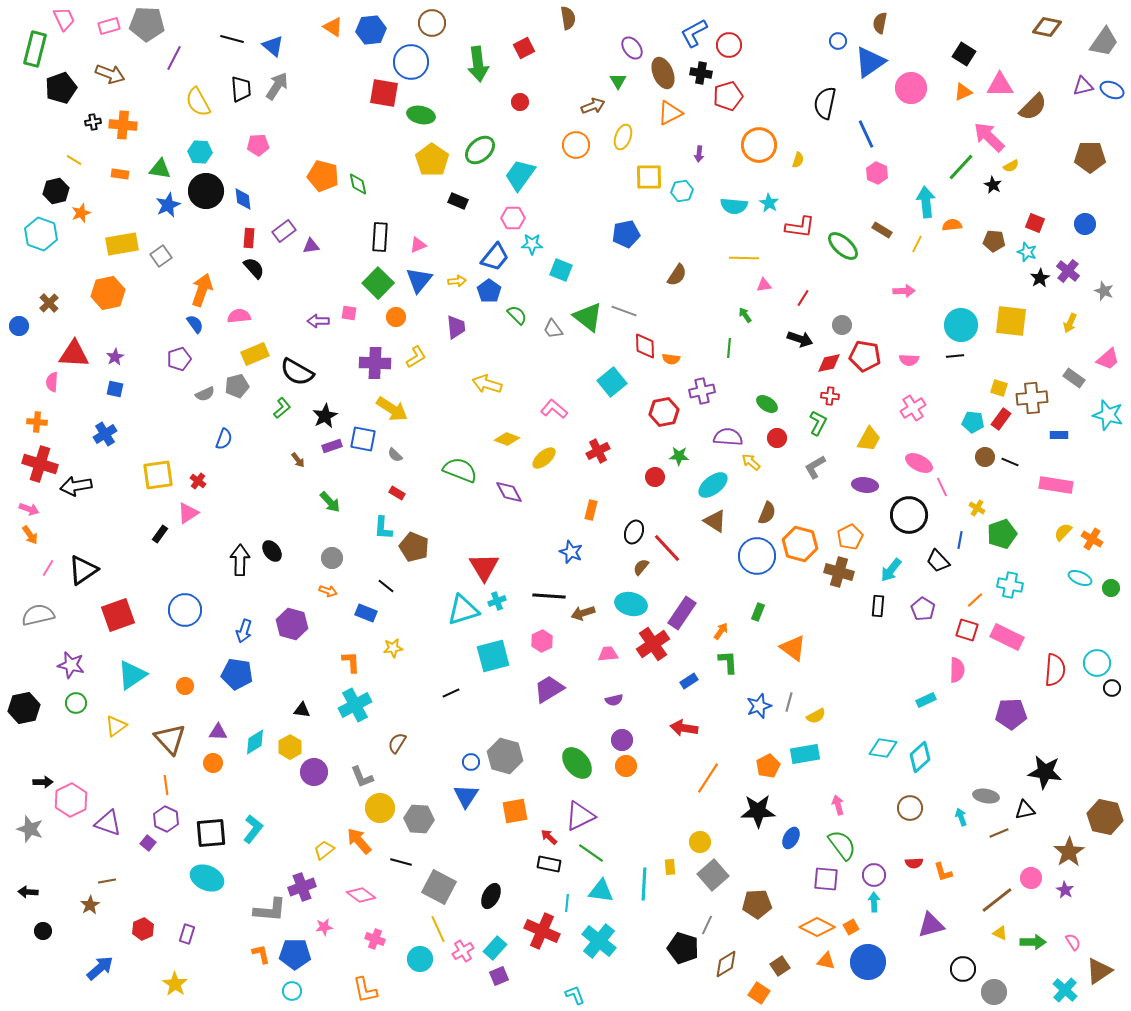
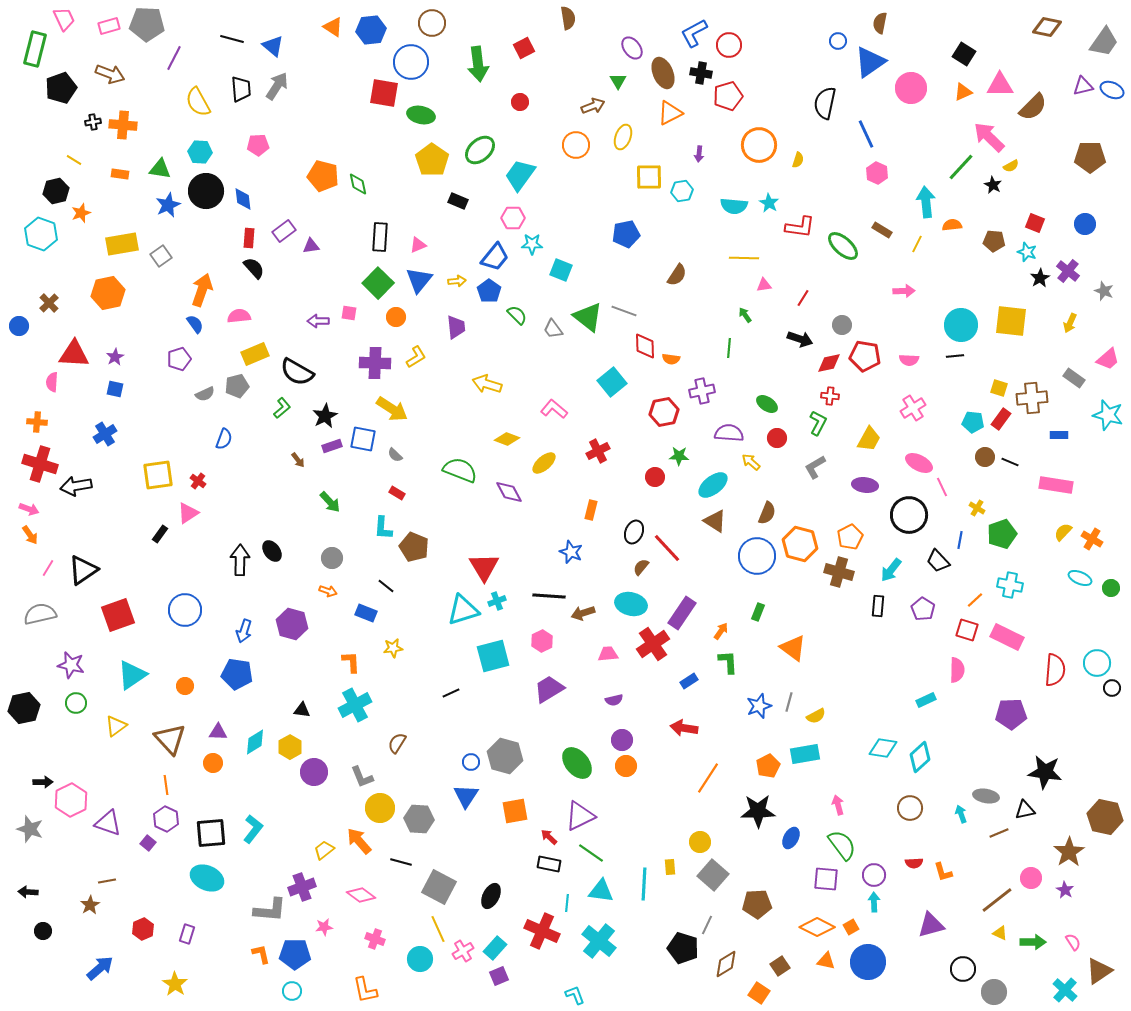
purple semicircle at (728, 437): moved 1 px right, 4 px up
yellow ellipse at (544, 458): moved 5 px down
gray semicircle at (38, 615): moved 2 px right, 1 px up
cyan arrow at (961, 817): moved 3 px up
gray square at (713, 875): rotated 8 degrees counterclockwise
